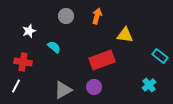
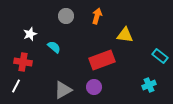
white star: moved 1 px right, 3 px down
cyan cross: rotated 16 degrees clockwise
